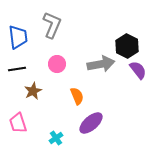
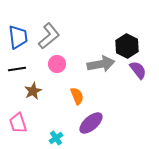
gray L-shape: moved 3 px left, 11 px down; rotated 28 degrees clockwise
